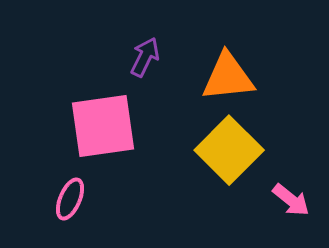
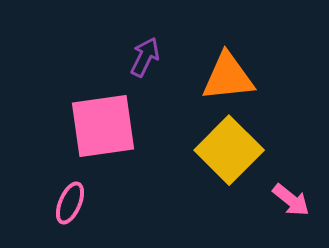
pink ellipse: moved 4 px down
